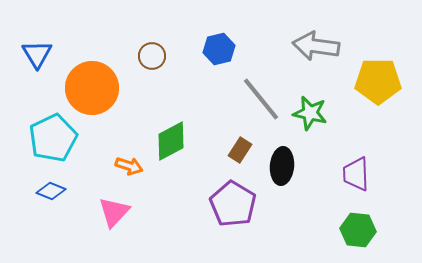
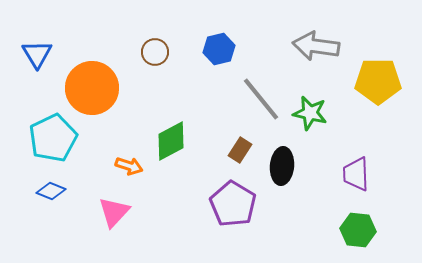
brown circle: moved 3 px right, 4 px up
